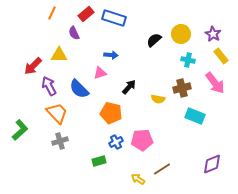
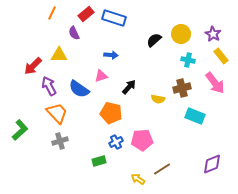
pink triangle: moved 1 px right, 3 px down
blue semicircle: rotated 10 degrees counterclockwise
